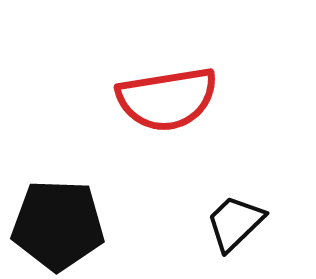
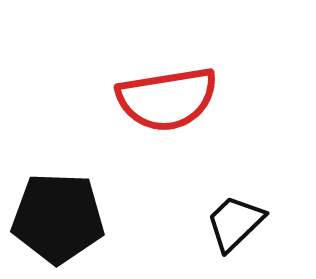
black pentagon: moved 7 px up
